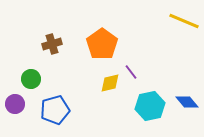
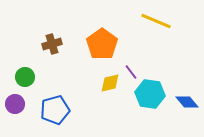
yellow line: moved 28 px left
green circle: moved 6 px left, 2 px up
cyan hexagon: moved 12 px up; rotated 20 degrees clockwise
